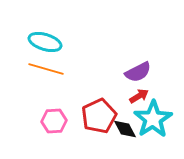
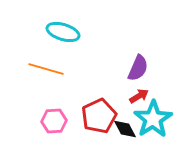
cyan ellipse: moved 18 px right, 10 px up
purple semicircle: moved 4 px up; rotated 40 degrees counterclockwise
